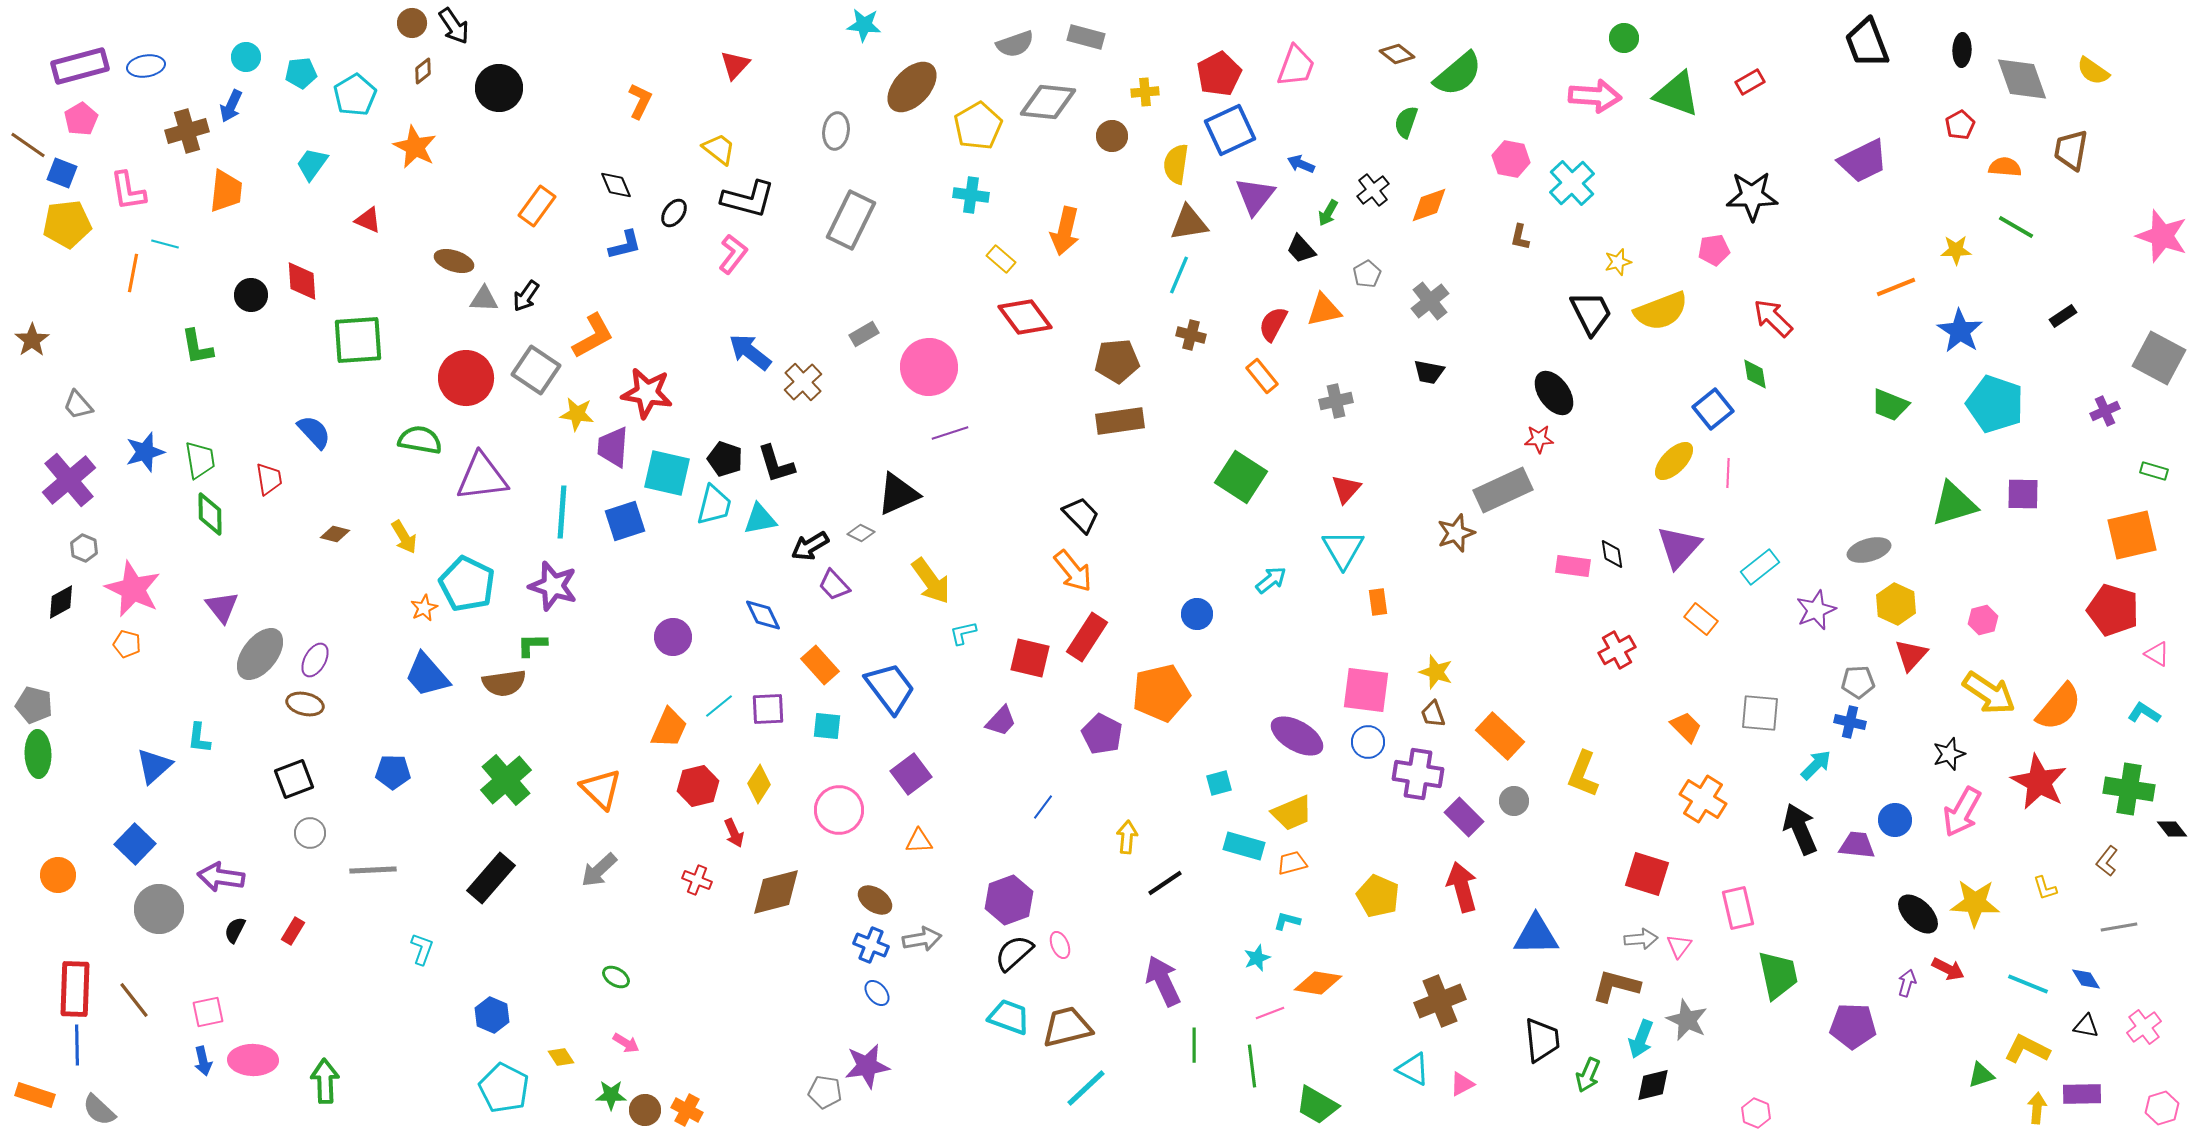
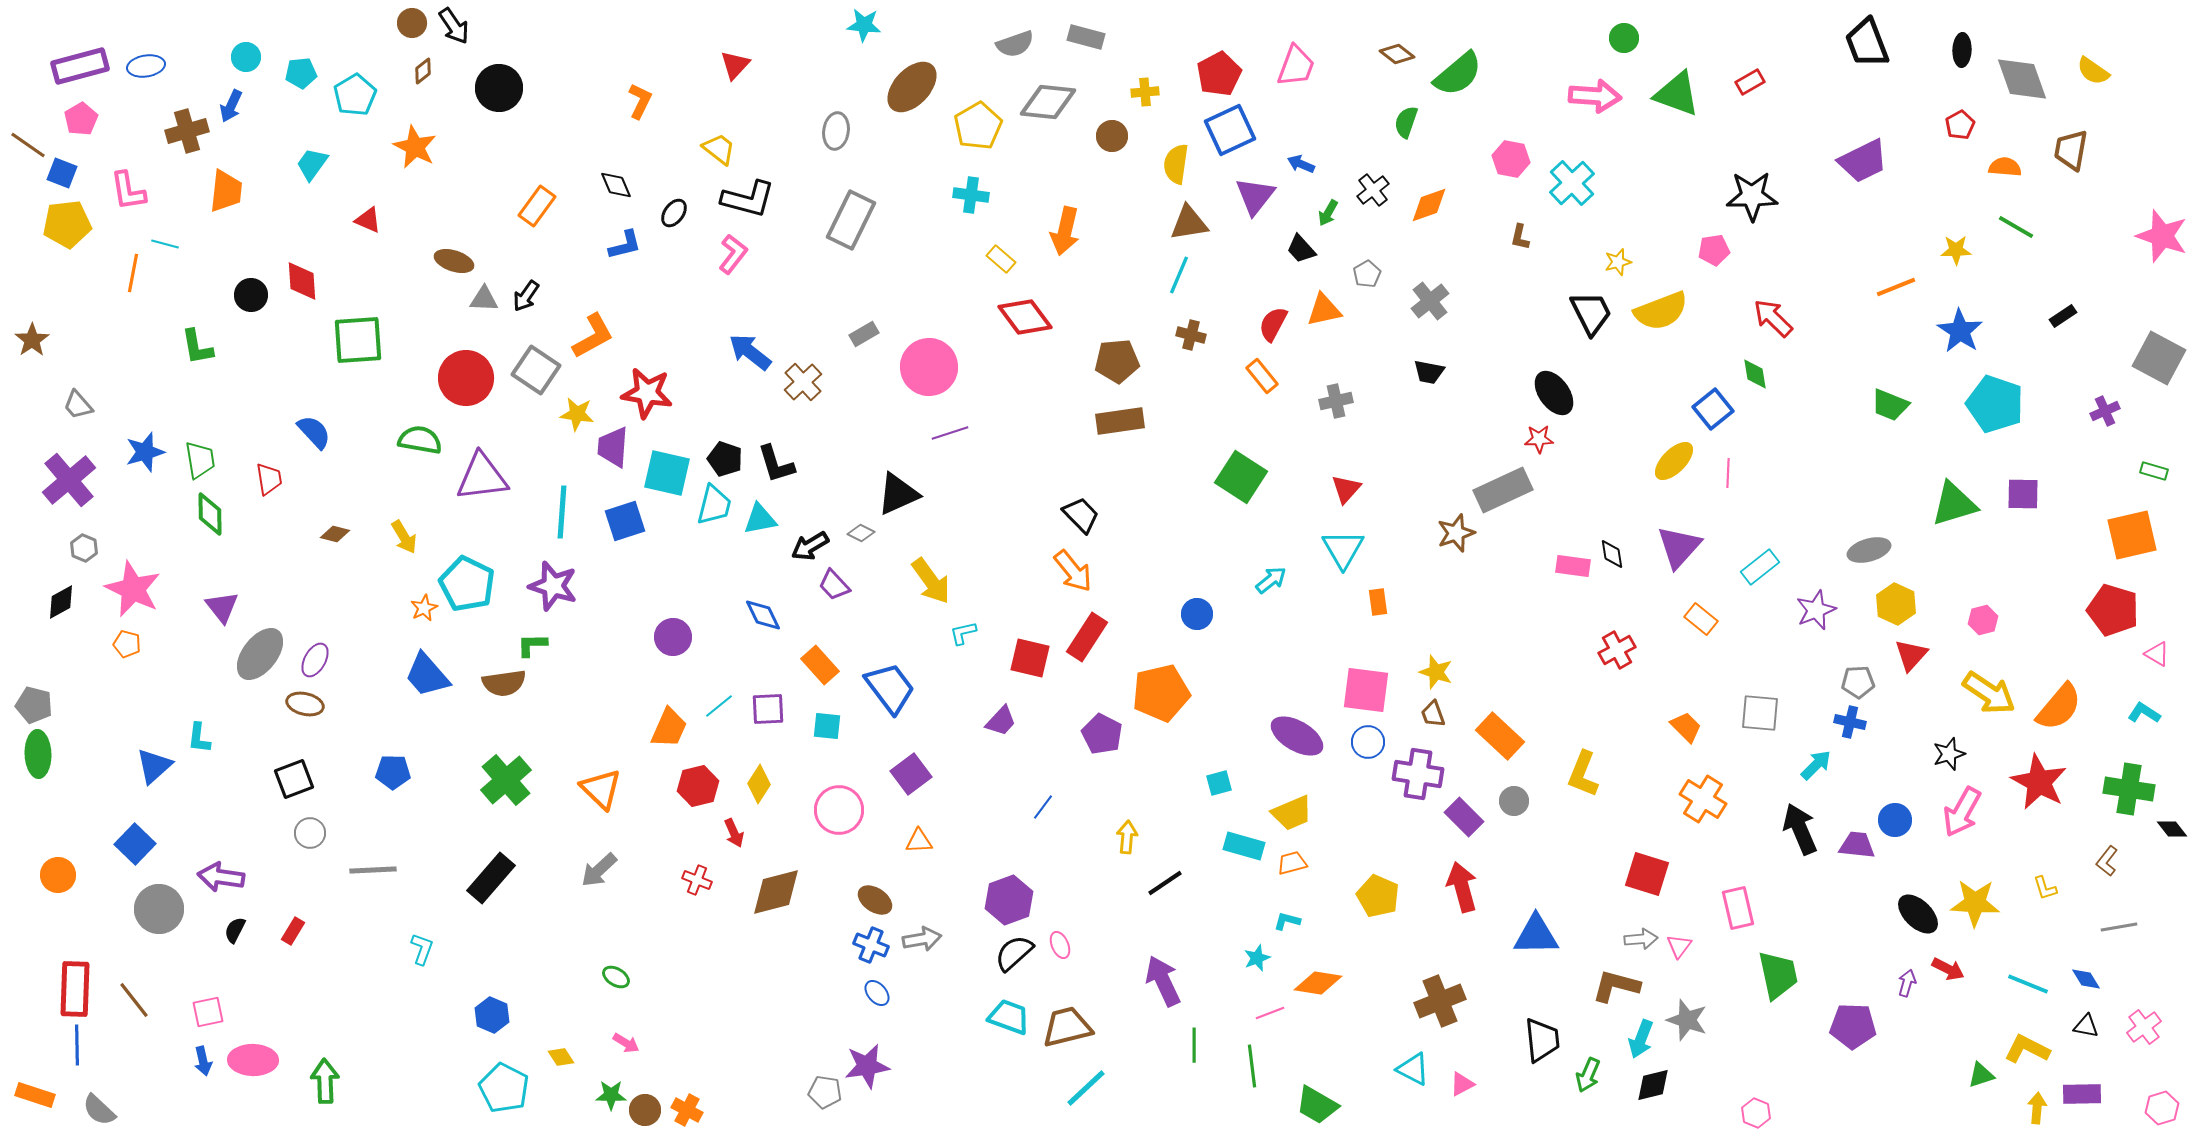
gray star at (1687, 1020): rotated 6 degrees counterclockwise
